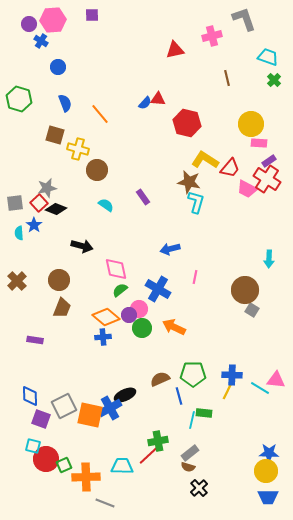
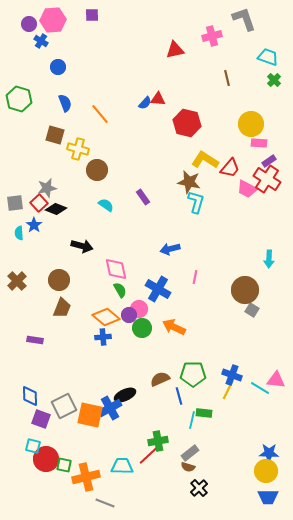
green semicircle at (120, 290): rotated 98 degrees clockwise
blue cross at (232, 375): rotated 18 degrees clockwise
green square at (64, 465): rotated 35 degrees clockwise
orange cross at (86, 477): rotated 12 degrees counterclockwise
